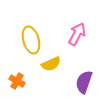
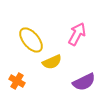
yellow ellipse: rotated 24 degrees counterclockwise
yellow semicircle: moved 1 px right, 2 px up
purple semicircle: rotated 135 degrees counterclockwise
